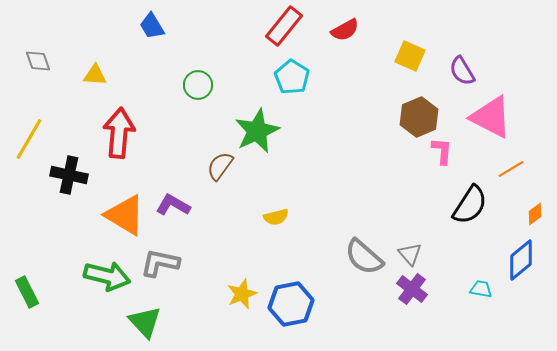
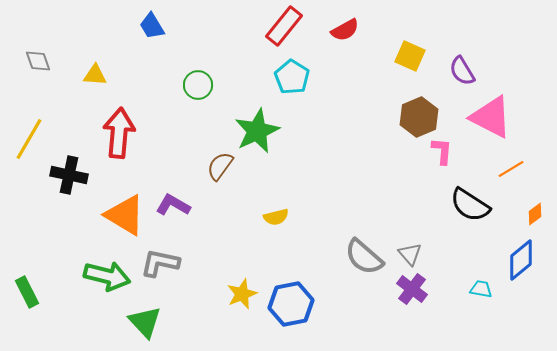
black semicircle: rotated 90 degrees clockwise
